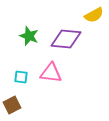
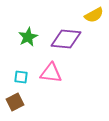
green star: moved 1 px left, 1 px down; rotated 24 degrees clockwise
brown square: moved 3 px right, 3 px up
